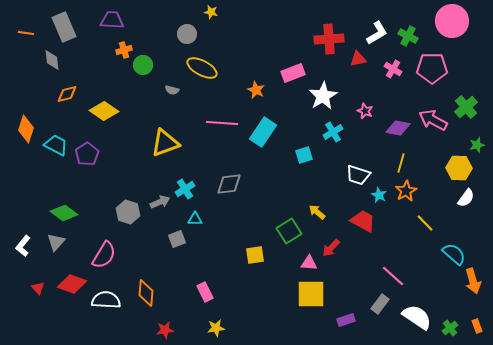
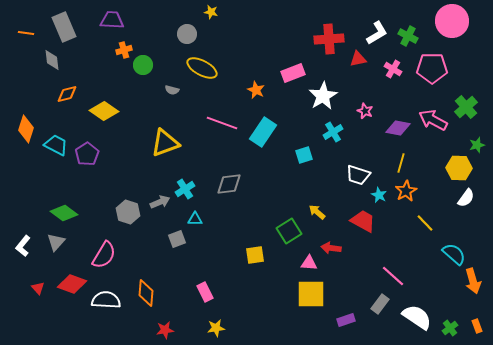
pink line at (222, 123): rotated 16 degrees clockwise
red arrow at (331, 248): rotated 54 degrees clockwise
